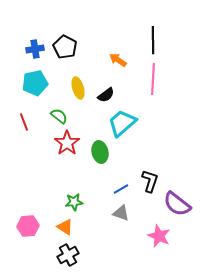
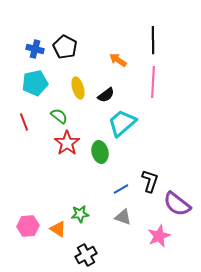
blue cross: rotated 24 degrees clockwise
pink line: moved 3 px down
green star: moved 6 px right, 12 px down
gray triangle: moved 2 px right, 4 px down
orange triangle: moved 7 px left, 2 px down
pink star: rotated 25 degrees clockwise
black cross: moved 18 px right
